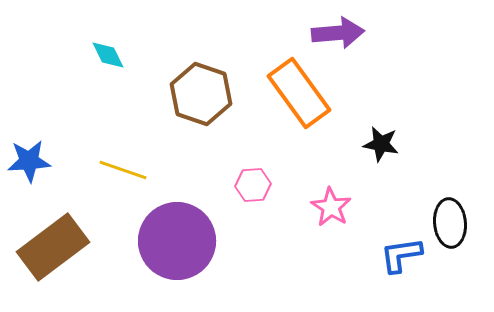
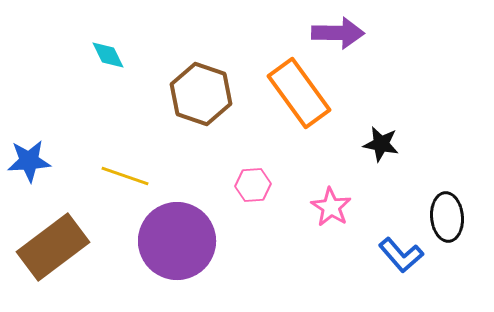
purple arrow: rotated 6 degrees clockwise
yellow line: moved 2 px right, 6 px down
black ellipse: moved 3 px left, 6 px up
blue L-shape: rotated 123 degrees counterclockwise
